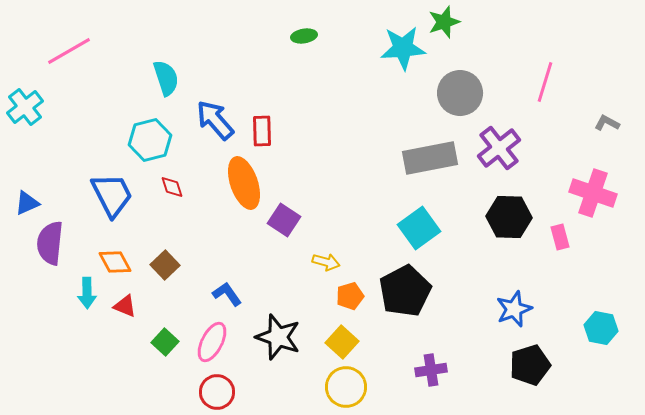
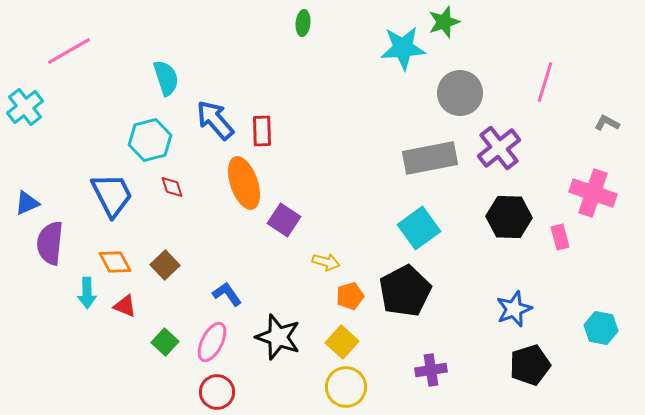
green ellipse at (304, 36): moved 1 px left, 13 px up; rotated 75 degrees counterclockwise
